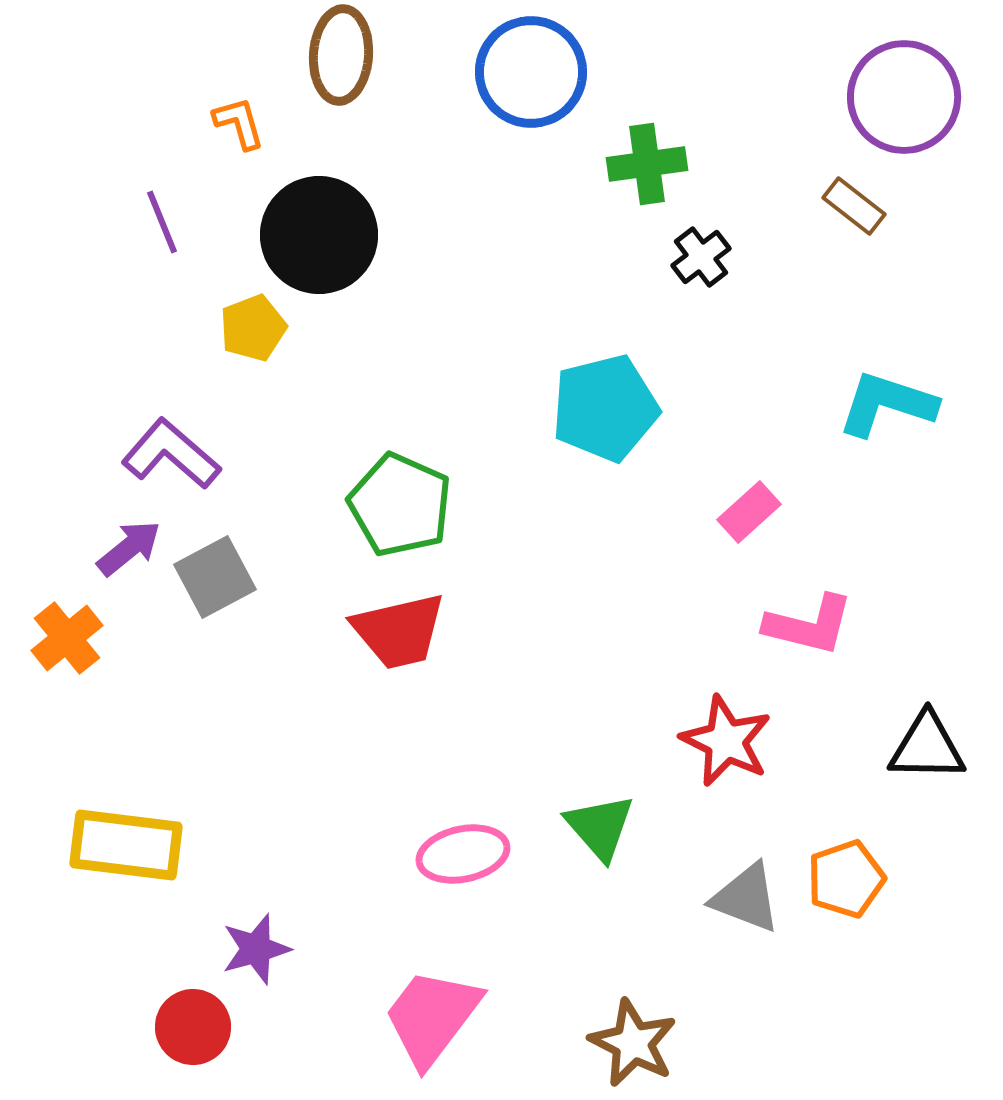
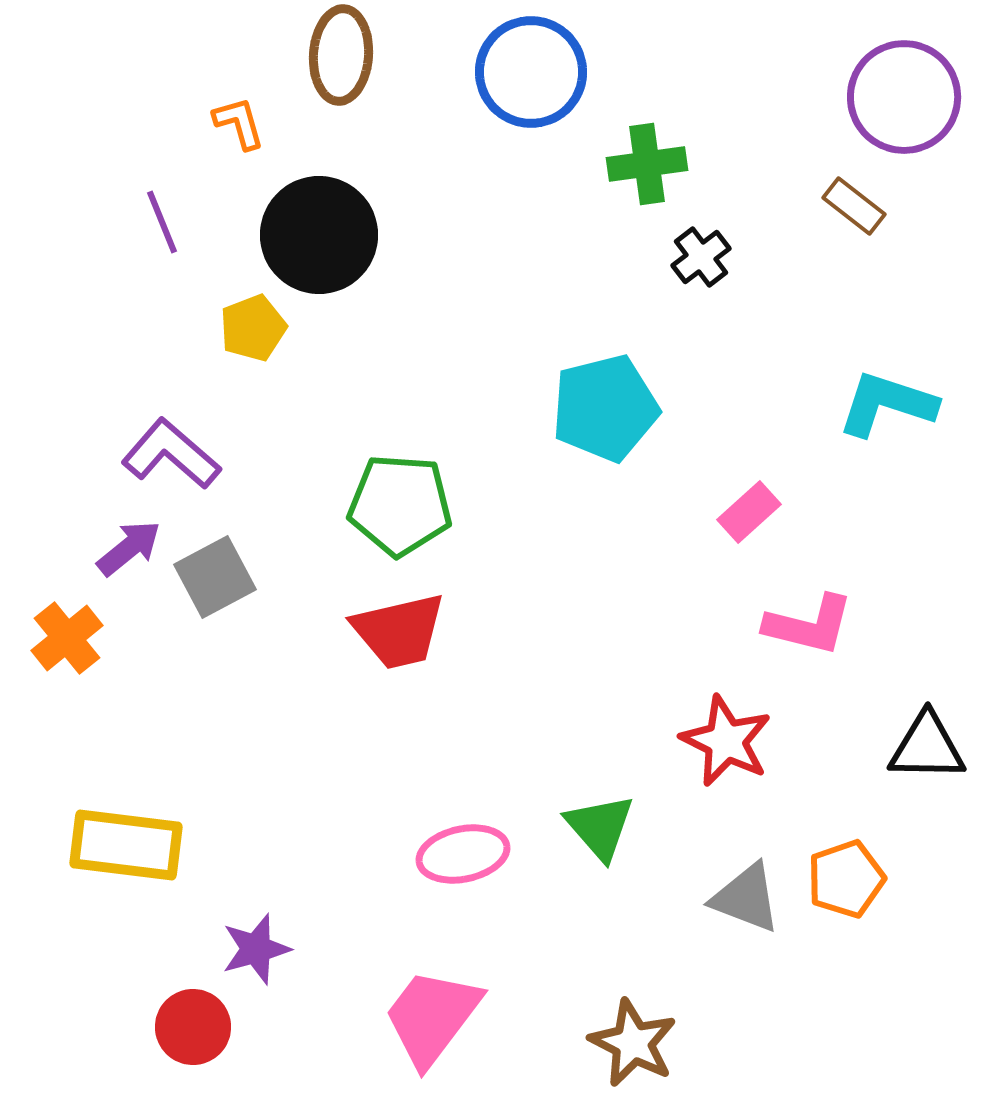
green pentagon: rotated 20 degrees counterclockwise
